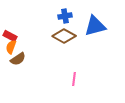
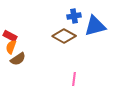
blue cross: moved 9 px right
